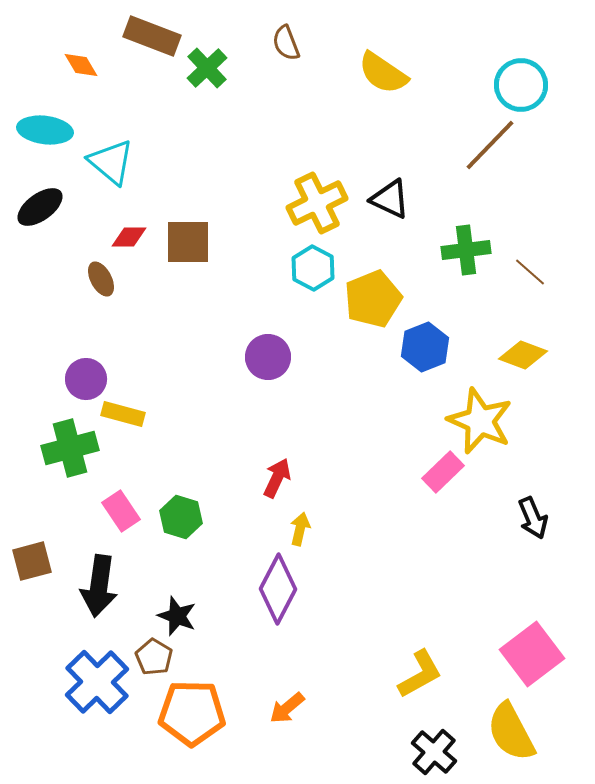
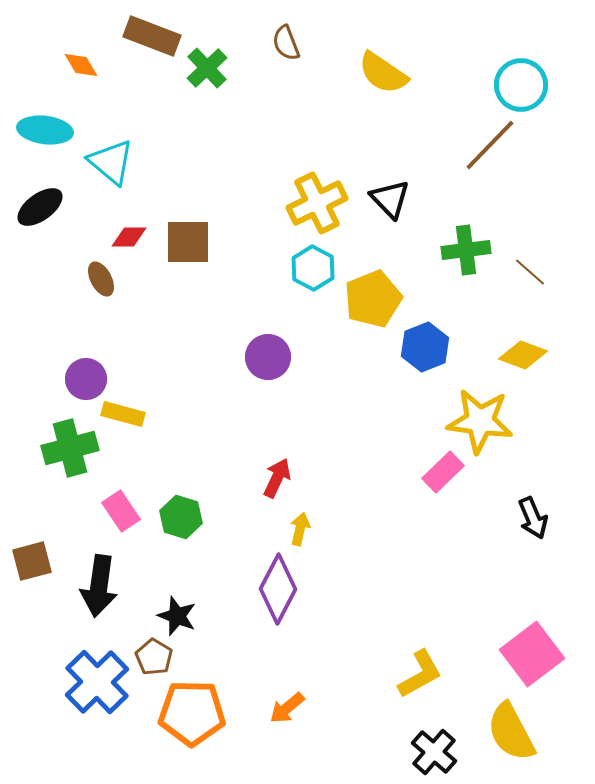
black triangle at (390, 199): rotated 21 degrees clockwise
yellow star at (480, 421): rotated 16 degrees counterclockwise
